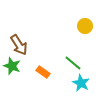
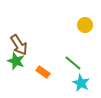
yellow circle: moved 1 px up
green star: moved 4 px right, 5 px up
